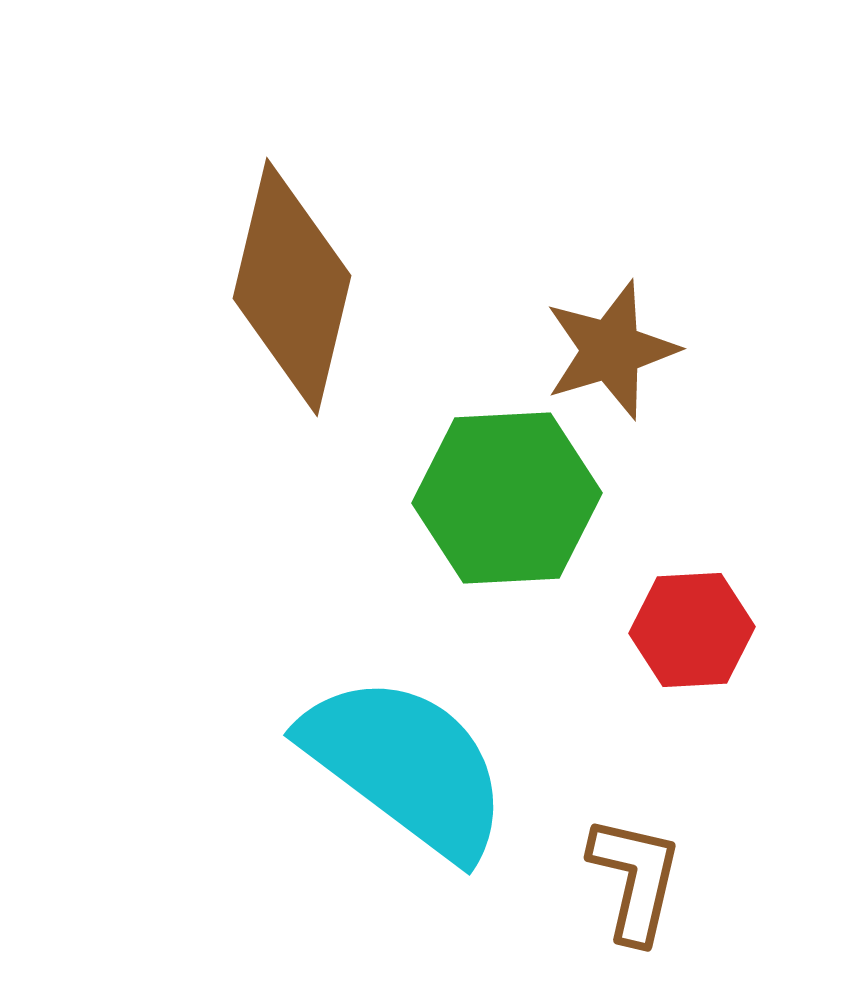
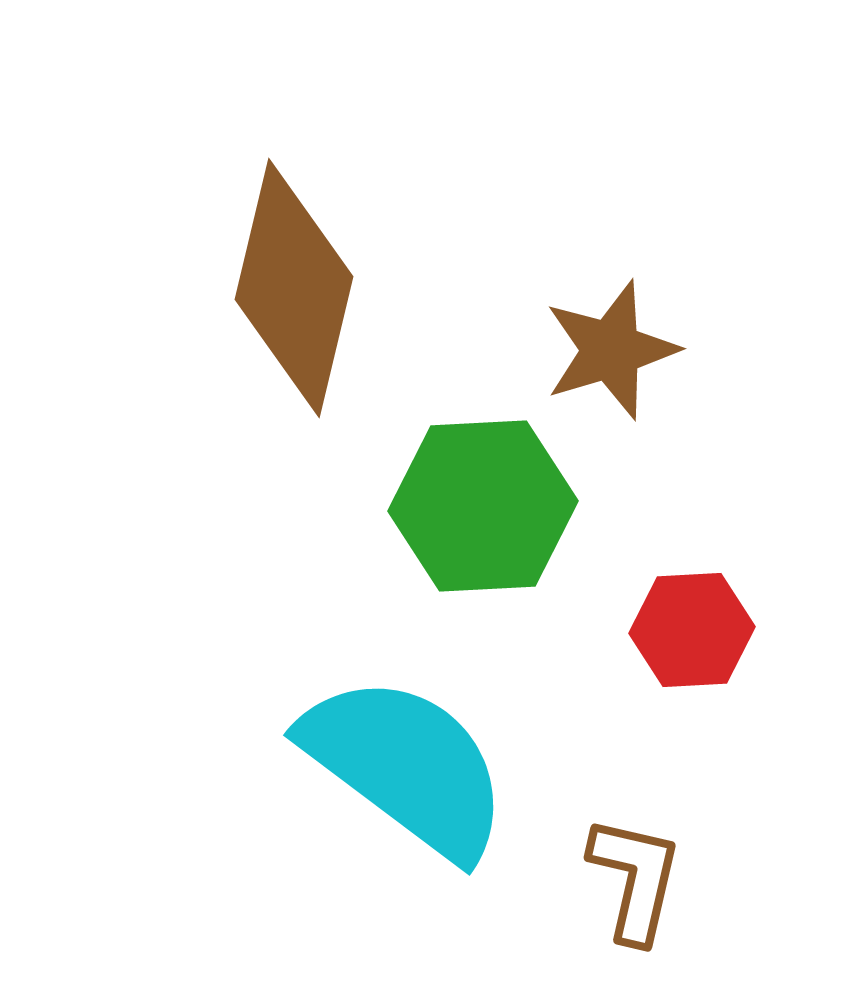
brown diamond: moved 2 px right, 1 px down
green hexagon: moved 24 px left, 8 px down
